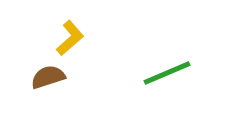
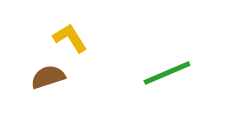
yellow L-shape: rotated 81 degrees counterclockwise
